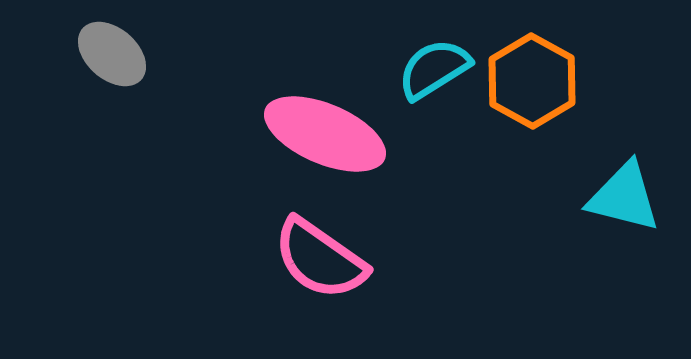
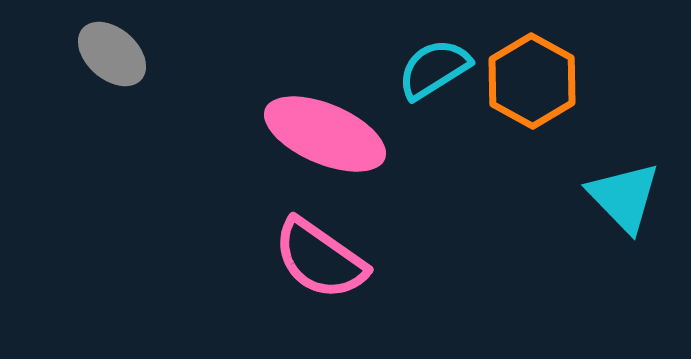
cyan triangle: rotated 32 degrees clockwise
